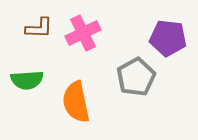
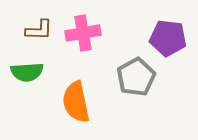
brown L-shape: moved 2 px down
pink cross: rotated 16 degrees clockwise
green semicircle: moved 8 px up
